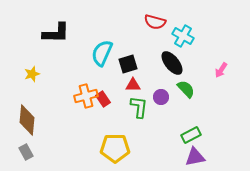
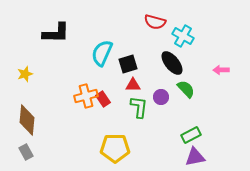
pink arrow: rotated 56 degrees clockwise
yellow star: moved 7 px left
